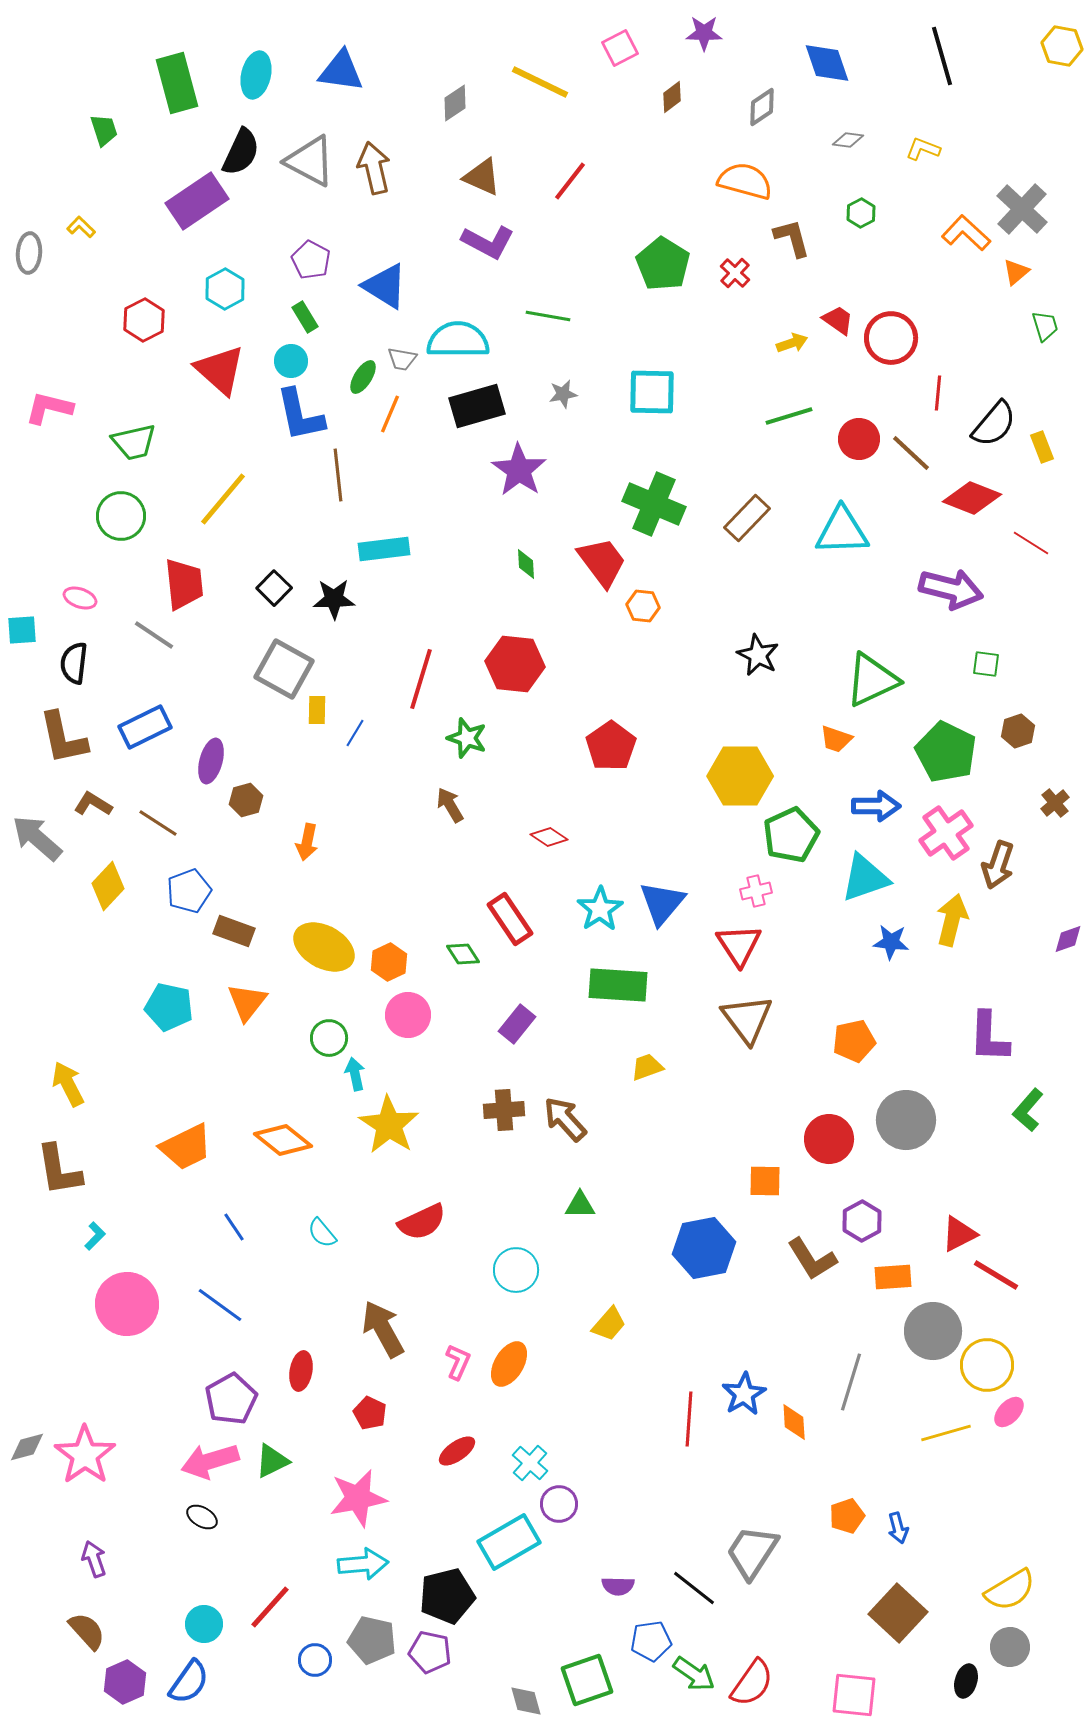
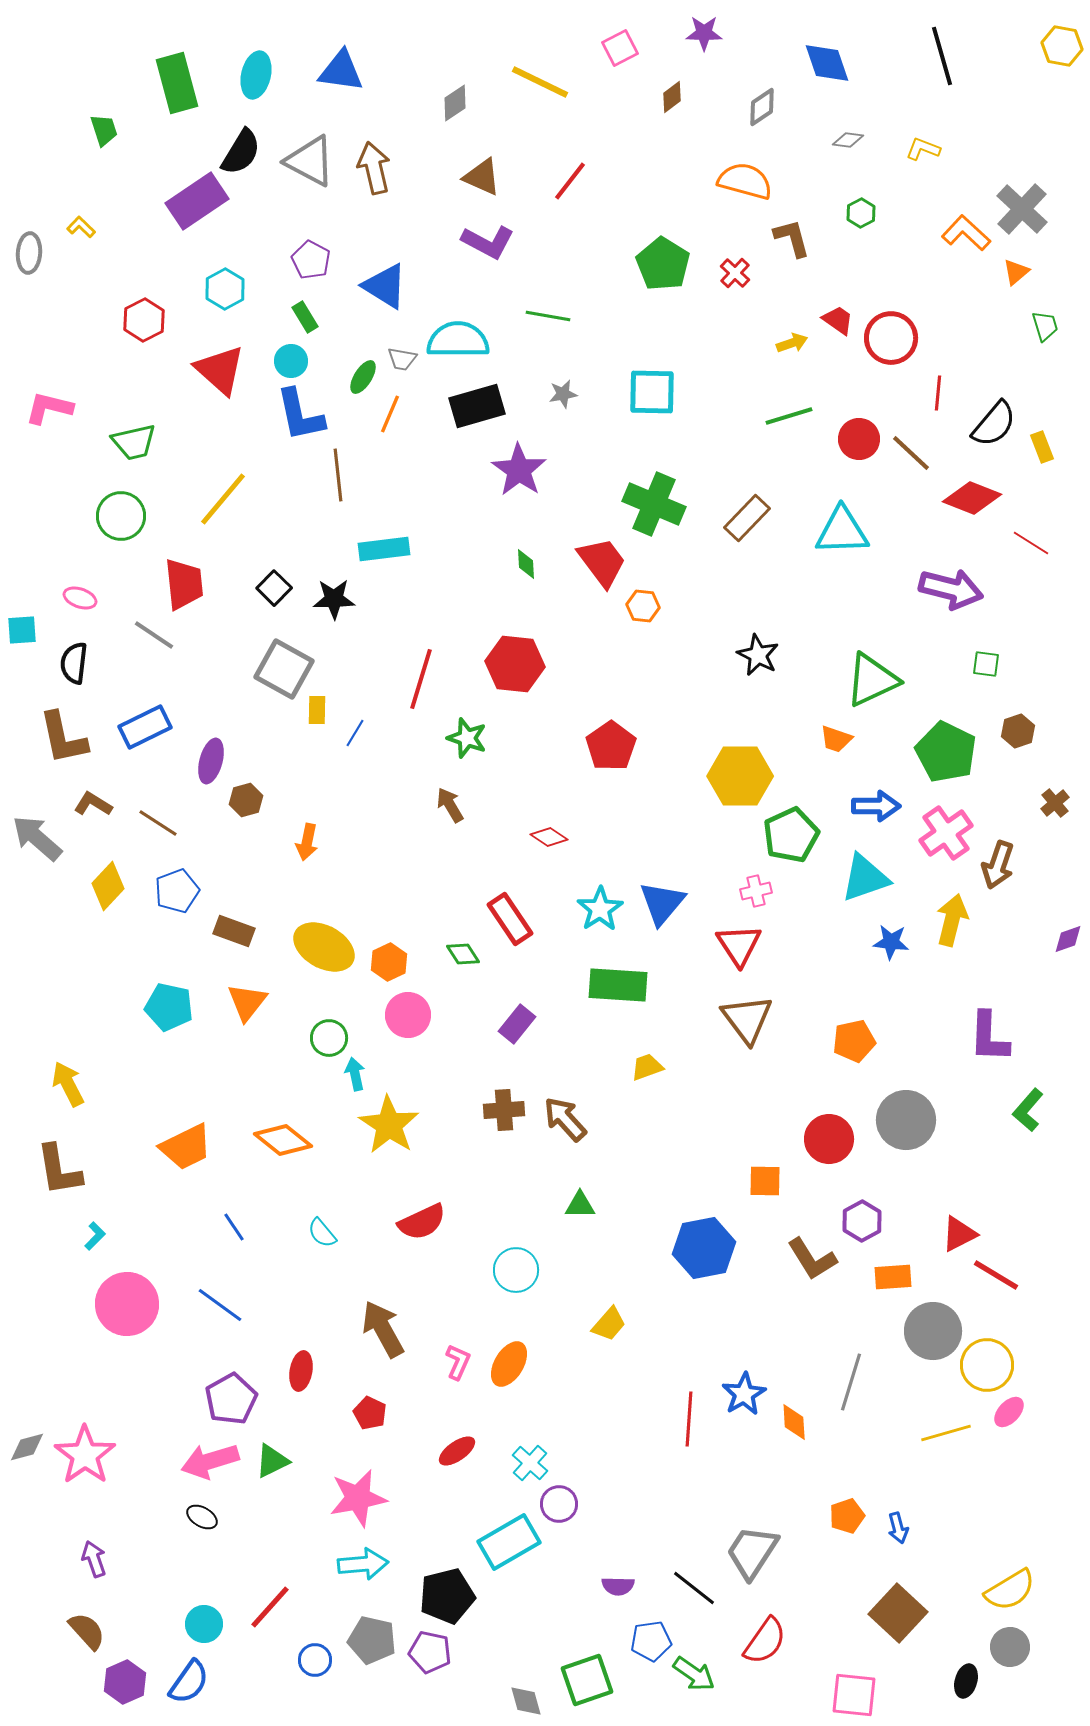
black semicircle at (241, 152): rotated 6 degrees clockwise
blue pentagon at (189, 891): moved 12 px left
red semicircle at (752, 1683): moved 13 px right, 42 px up
